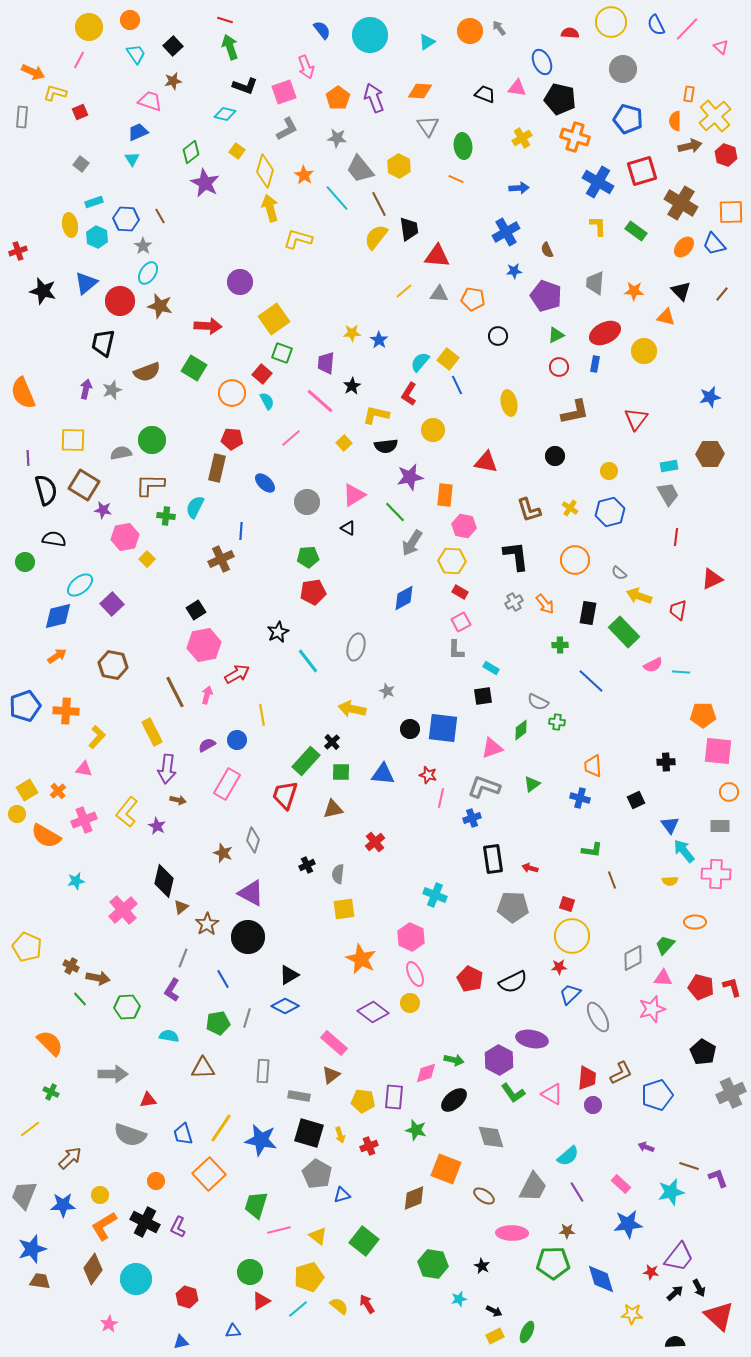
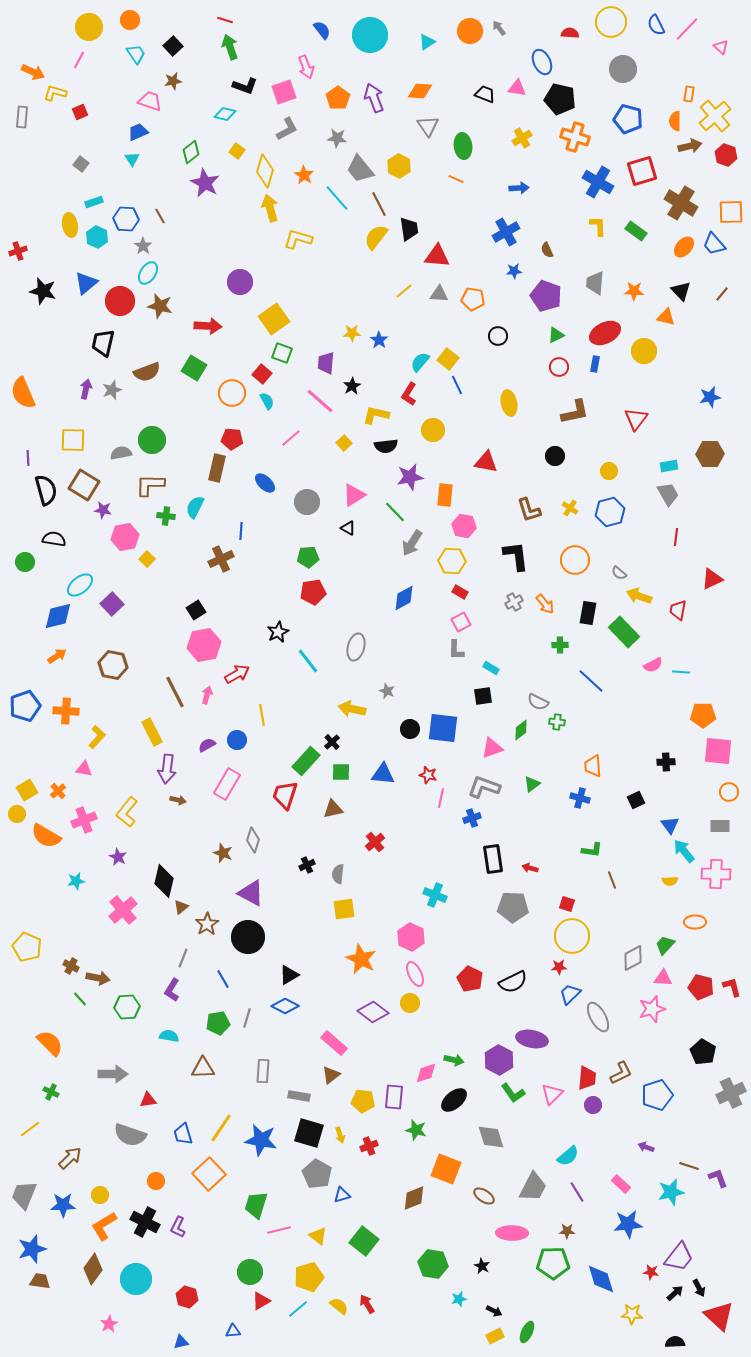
purple star at (157, 826): moved 39 px left, 31 px down
pink triangle at (552, 1094): rotated 45 degrees clockwise
